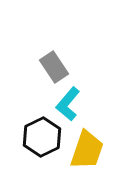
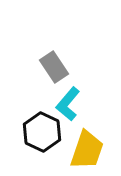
black hexagon: moved 5 px up; rotated 9 degrees counterclockwise
